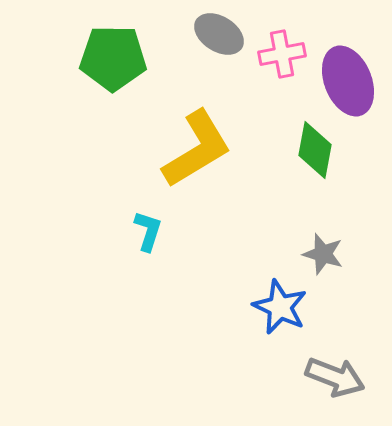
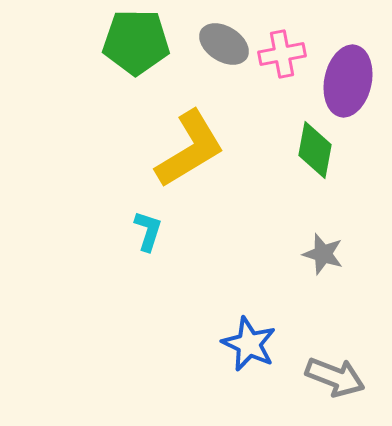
gray ellipse: moved 5 px right, 10 px down
green pentagon: moved 23 px right, 16 px up
purple ellipse: rotated 34 degrees clockwise
yellow L-shape: moved 7 px left
blue star: moved 31 px left, 37 px down
